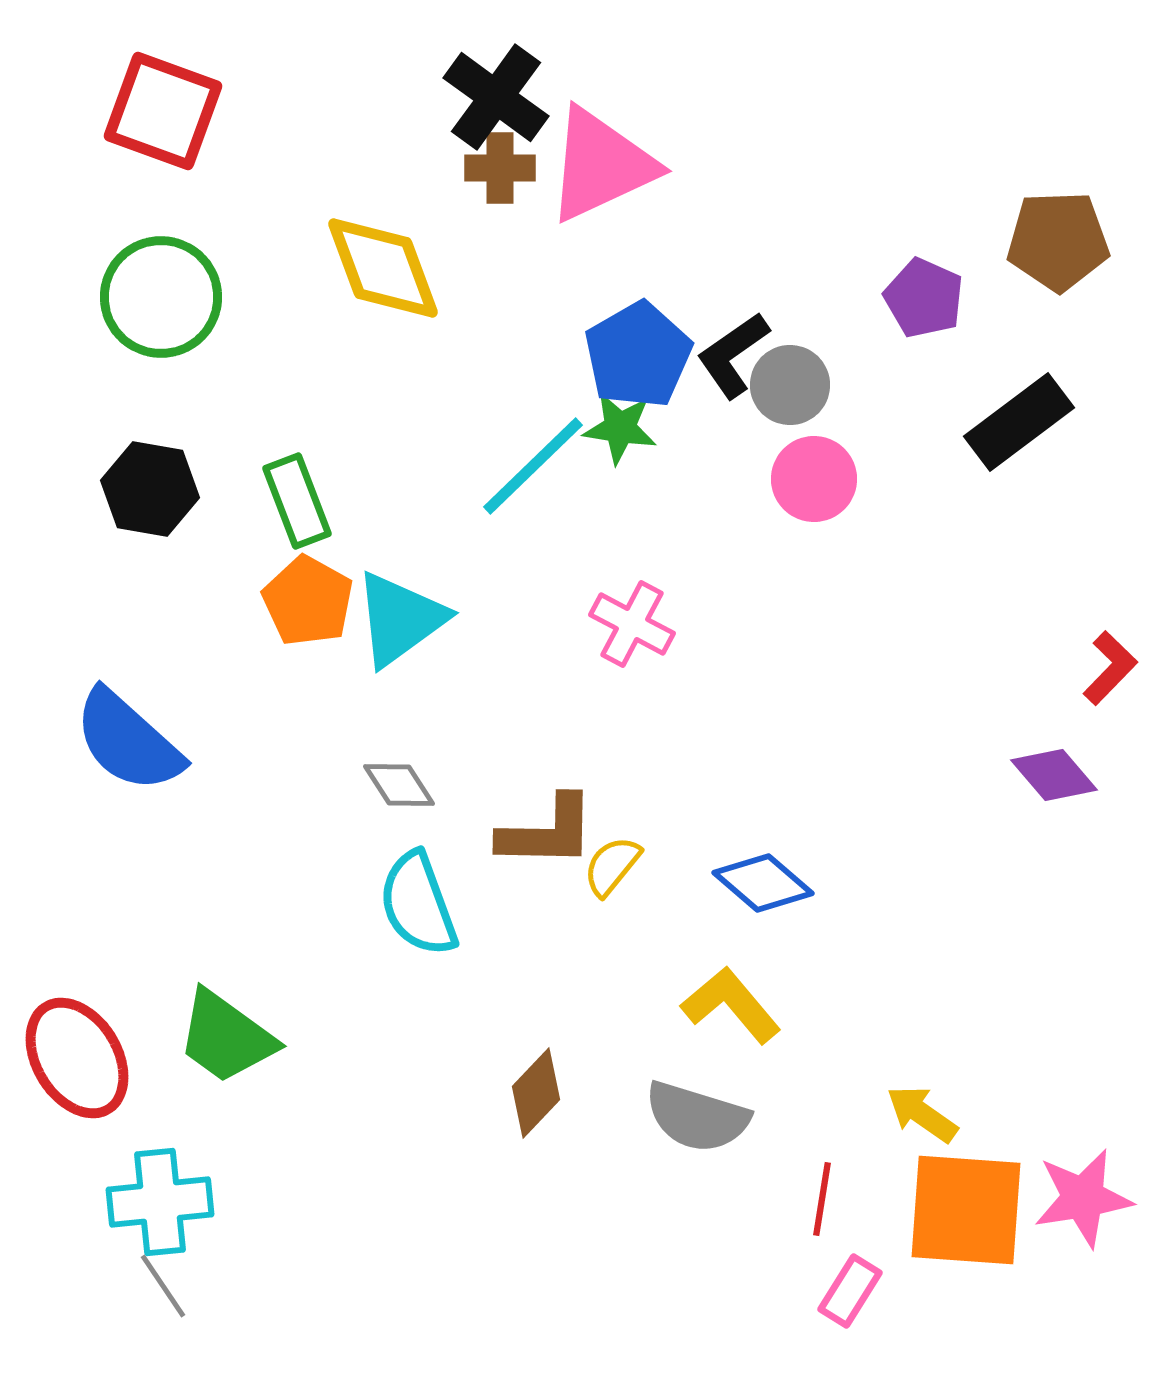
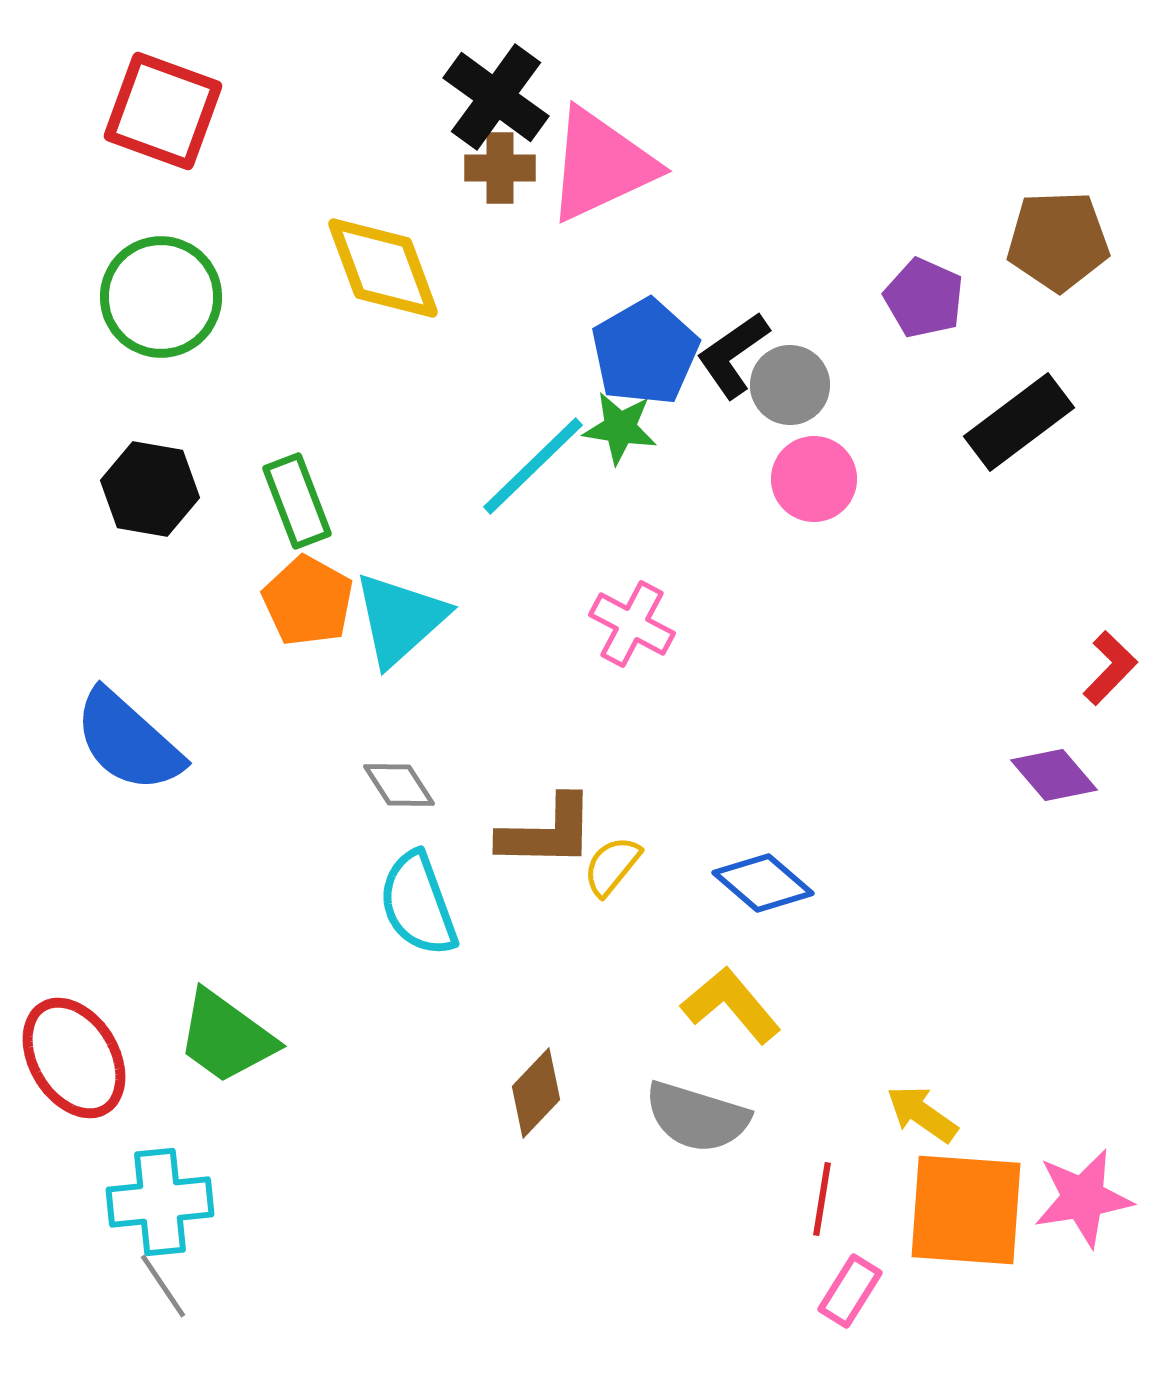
blue pentagon: moved 7 px right, 3 px up
cyan triangle: rotated 6 degrees counterclockwise
red ellipse: moved 3 px left
